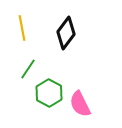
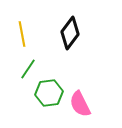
yellow line: moved 6 px down
black diamond: moved 4 px right
green hexagon: rotated 24 degrees clockwise
